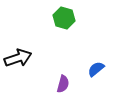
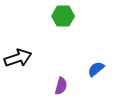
green hexagon: moved 1 px left, 2 px up; rotated 15 degrees counterclockwise
purple semicircle: moved 2 px left, 2 px down
